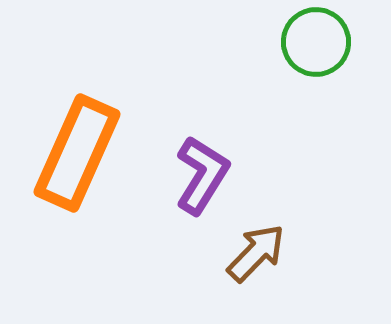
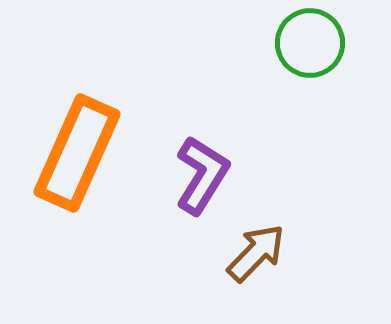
green circle: moved 6 px left, 1 px down
